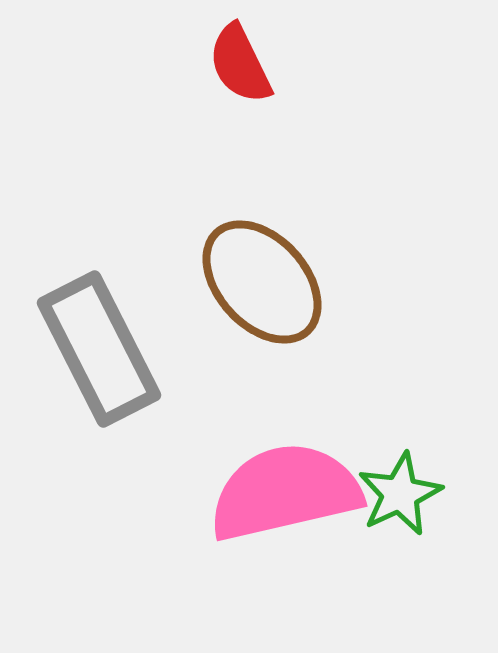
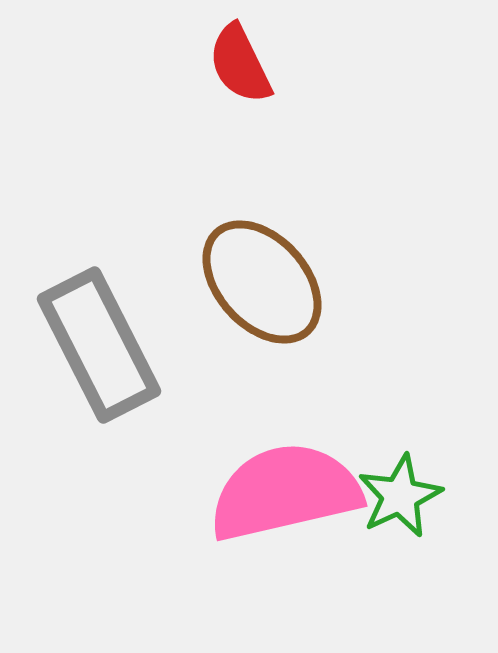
gray rectangle: moved 4 px up
green star: moved 2 px down
